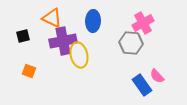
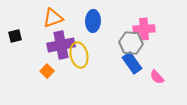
orange triangle: moved 1 px right; rotated 45 degrees counterclockwise
pink cross: moved 1 px right, 6 px down; rotated 25 degrees clockwise
black square: moved 8 px left
purple cross: moved 2 px left, 4 px down
orange square: moved 18 px right; rotated 24 degrees clockwise
pink semicircle: moved 1 px down
blue rectangle: moved 10 px left, 22 px up
